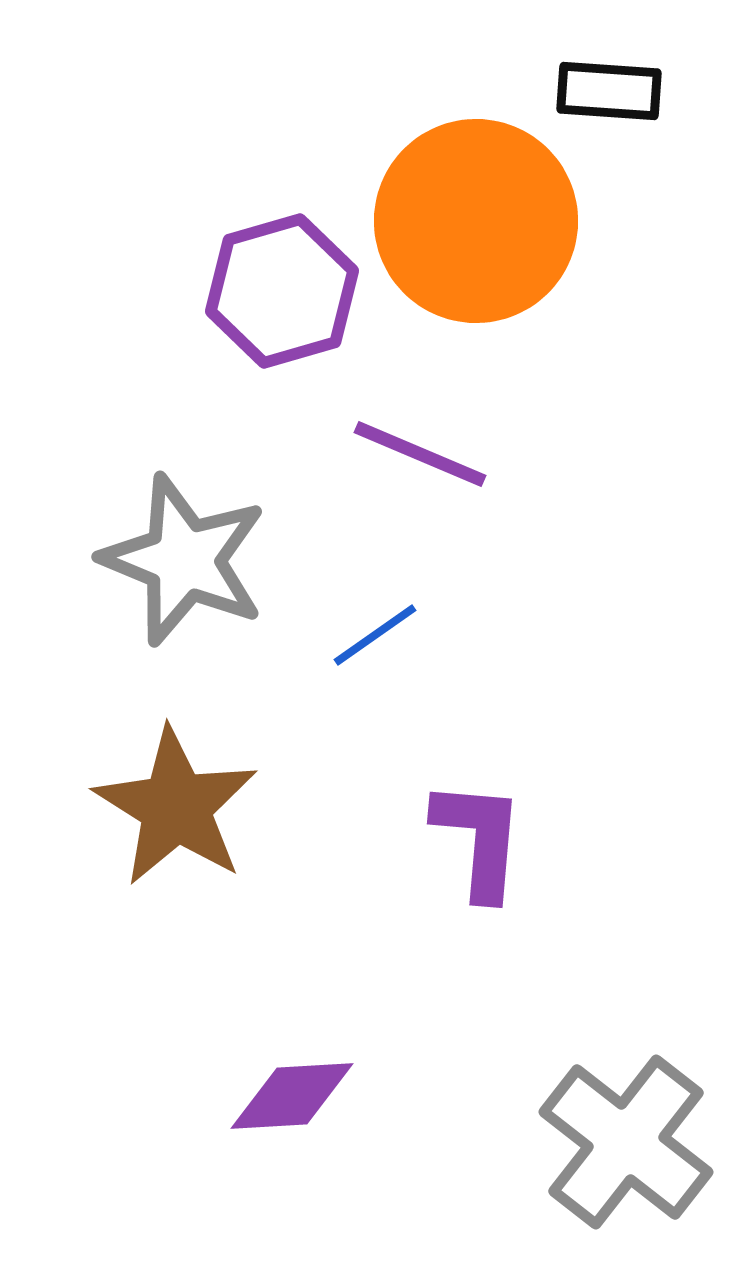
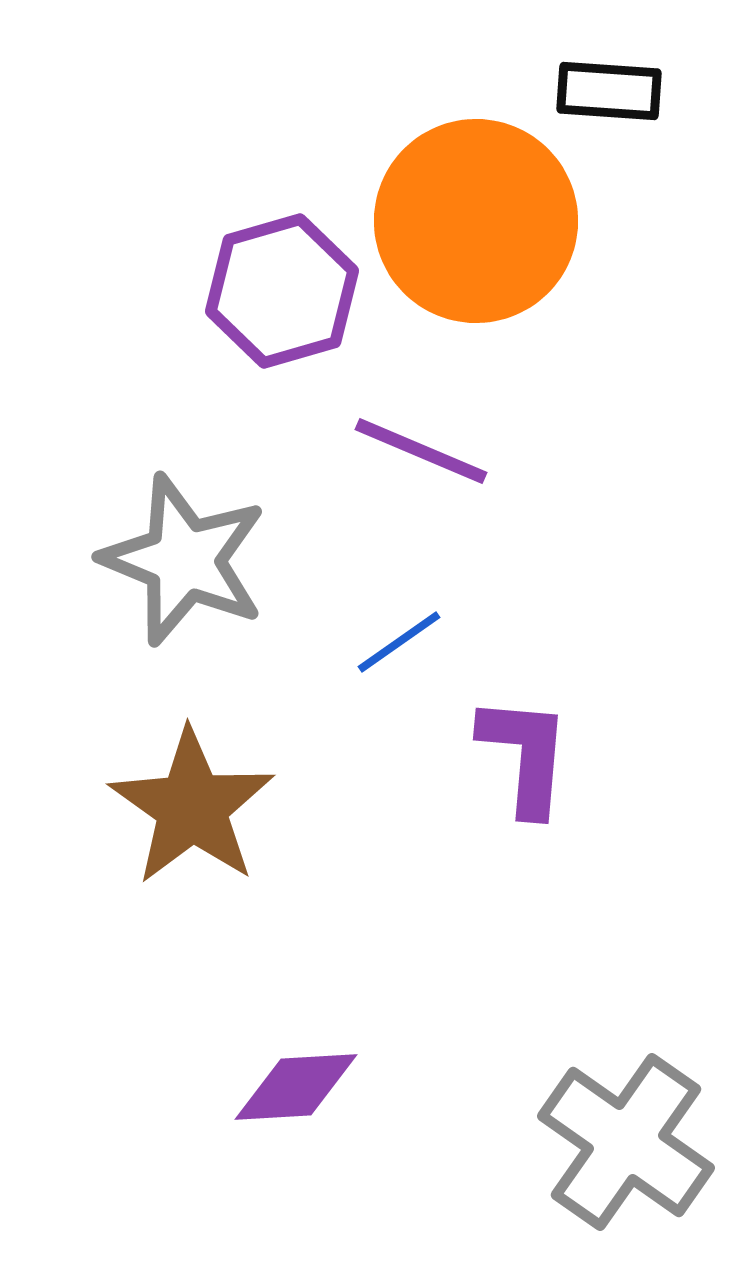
purple line: moved 1 px right, 3 px up
blue line: moved 24 px right, 7 px down
brown star: moved 16 px right; rotated 3 degrees clockwise
purple L-shape: moved 46 px right, 84 px up
purple diamond: moved 4 px right, 9 px up
gray cross: rotated 3 degrees counterclockwise
